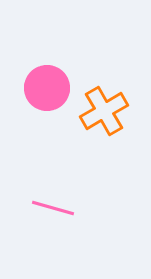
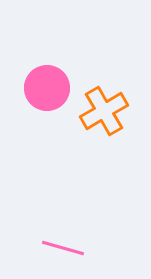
pink line: moved 10 px right, 40 px down
